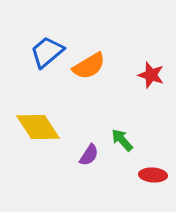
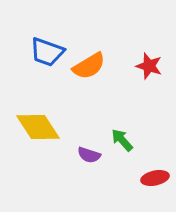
blue trapezoid: rotated 120 degrees counterclockwise
red star: moved 2 px left, 9 px up
purple semicircle: rotated 75 degrees clockwise
red ellipse: moved 2 px right, 3 px down; rotated 16 degrees counterclockwise
